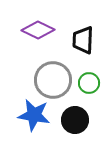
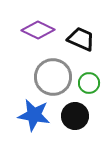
black trapezoid: moved 2 px left, 1 px up; rotated 112 degrees clockwise
gray circle: moved 3 px up
black circle: moved 4 px up
